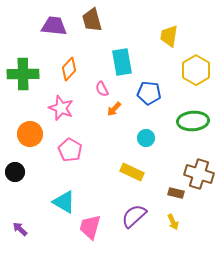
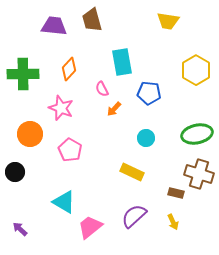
yellow trapezoid: moved 1 px left, 15 px up; rotated 90 degrees counterclockwise
green ellipse: moved 4 px right, 13 px down; rotated 8 degrees counterclockwise
pink trapezoid: rotated 36 degrees clockwise
